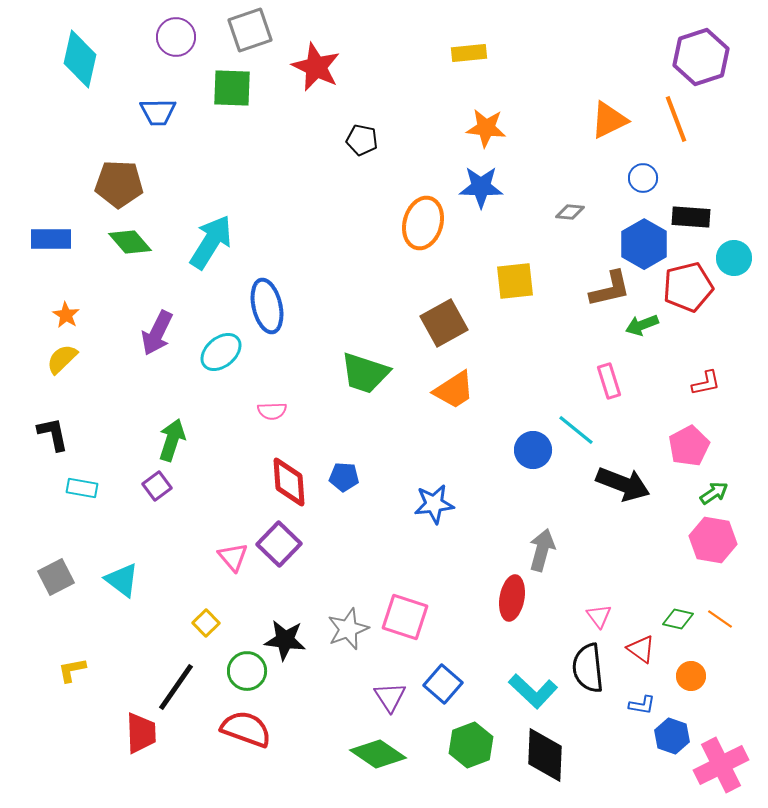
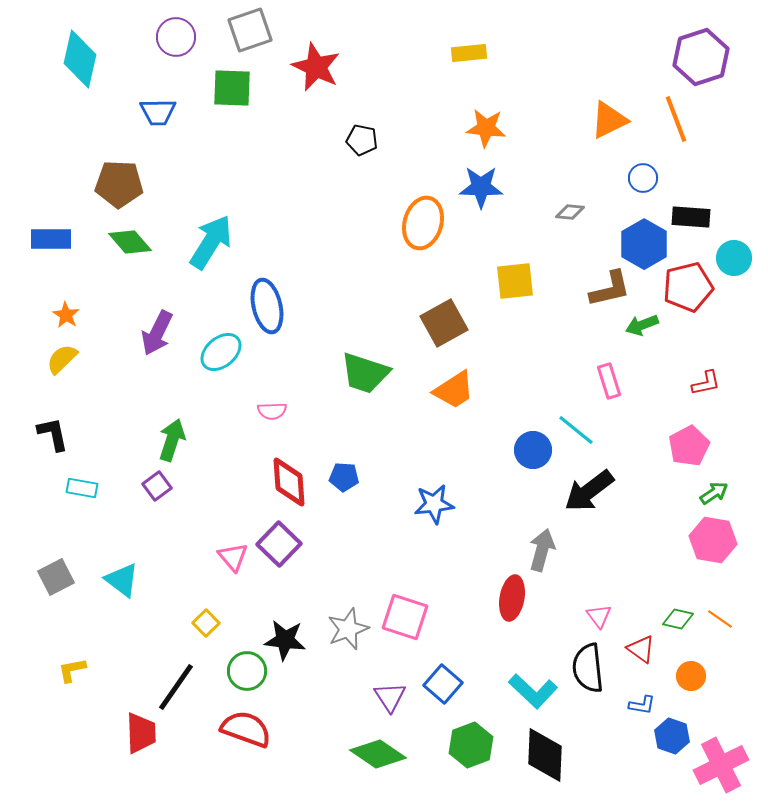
black arrow at (623, 484): moved 34 px left, 7 px down; rotated 122 degrees clockwise
